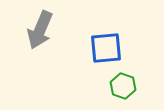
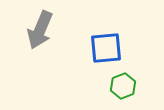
green hexagon: rotated 20 degrees clockwise
